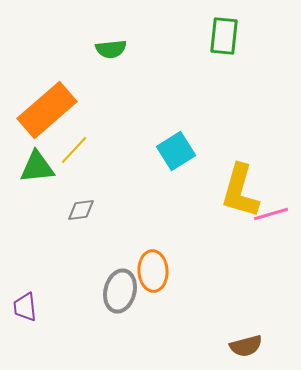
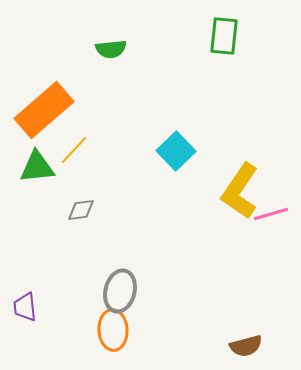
orange rectangle: moved 3 px left
cyan square: rotated 12 degrees counterclockwise
yellow L-shape: rotated 18 degrees clockwise
orange ellipse: moved 40 px left, 59 px down
